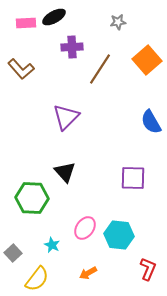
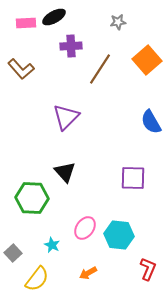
purple cross: moved 1 px left, 1 px up
